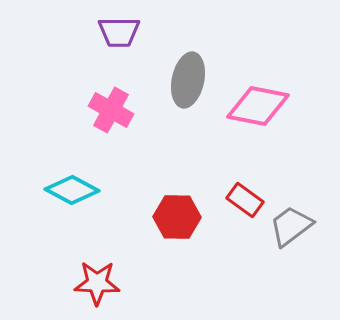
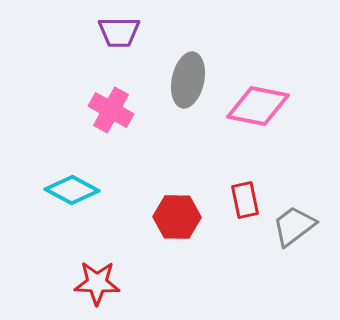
red rectangle: rotated 42 degrees clockwise
gray trapezoid: moved 3 px right
